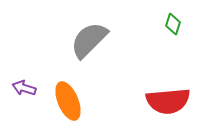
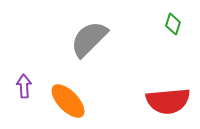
gray semicircle: moved 1 px up
purple arrow: moved 2 px up; rotated 70 degrees clockwise
orange ellipse: rotated 21 degrees counterclockwise
